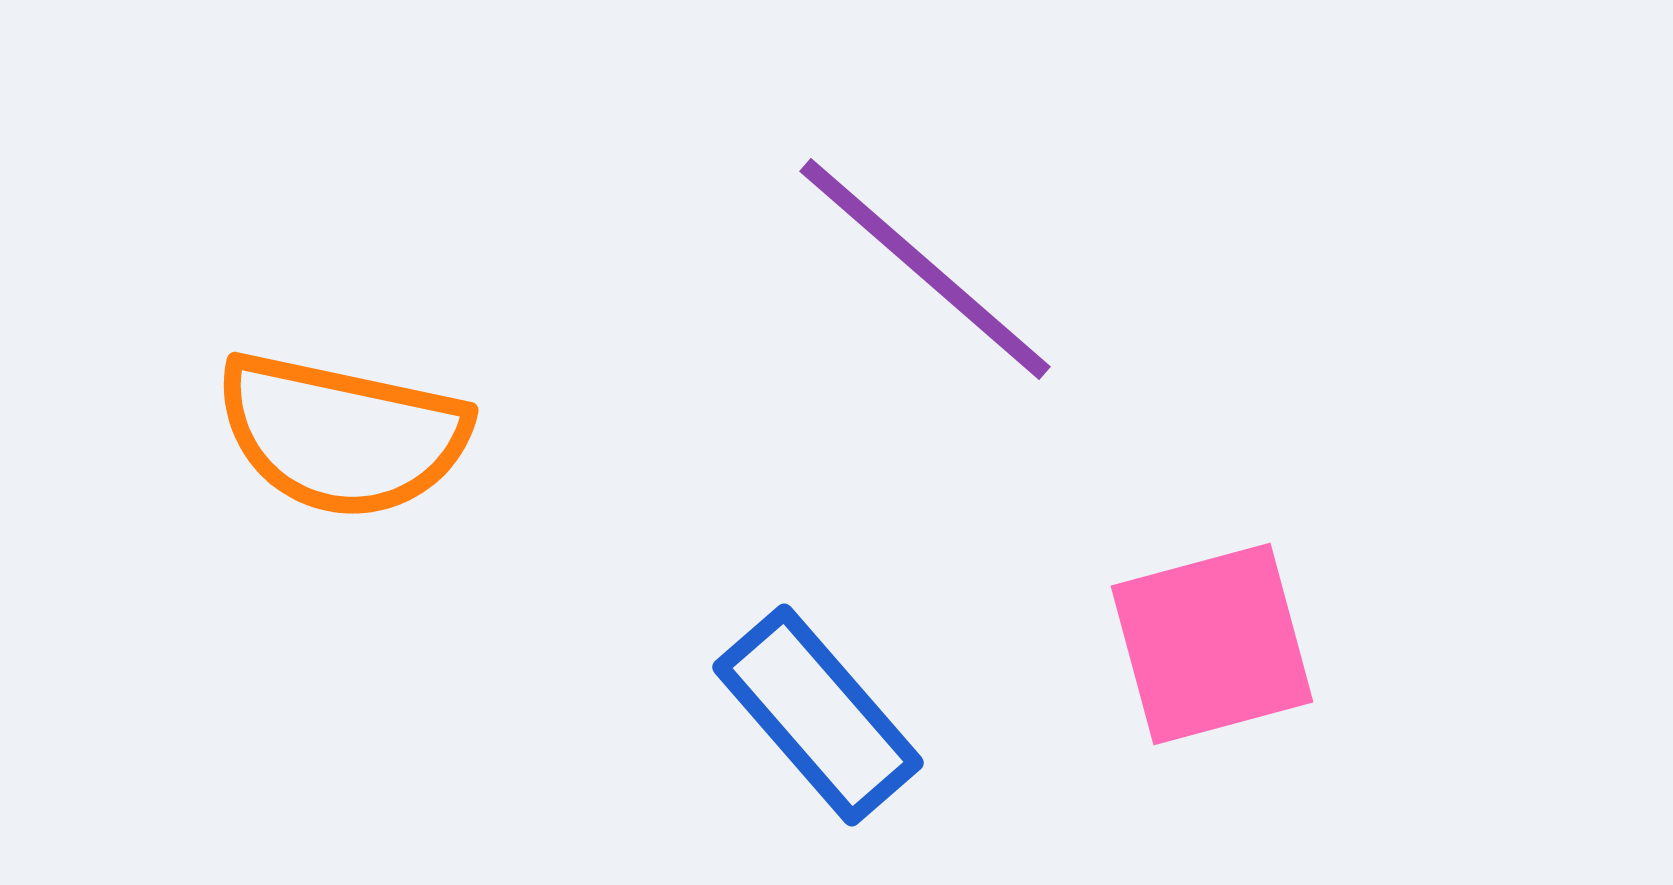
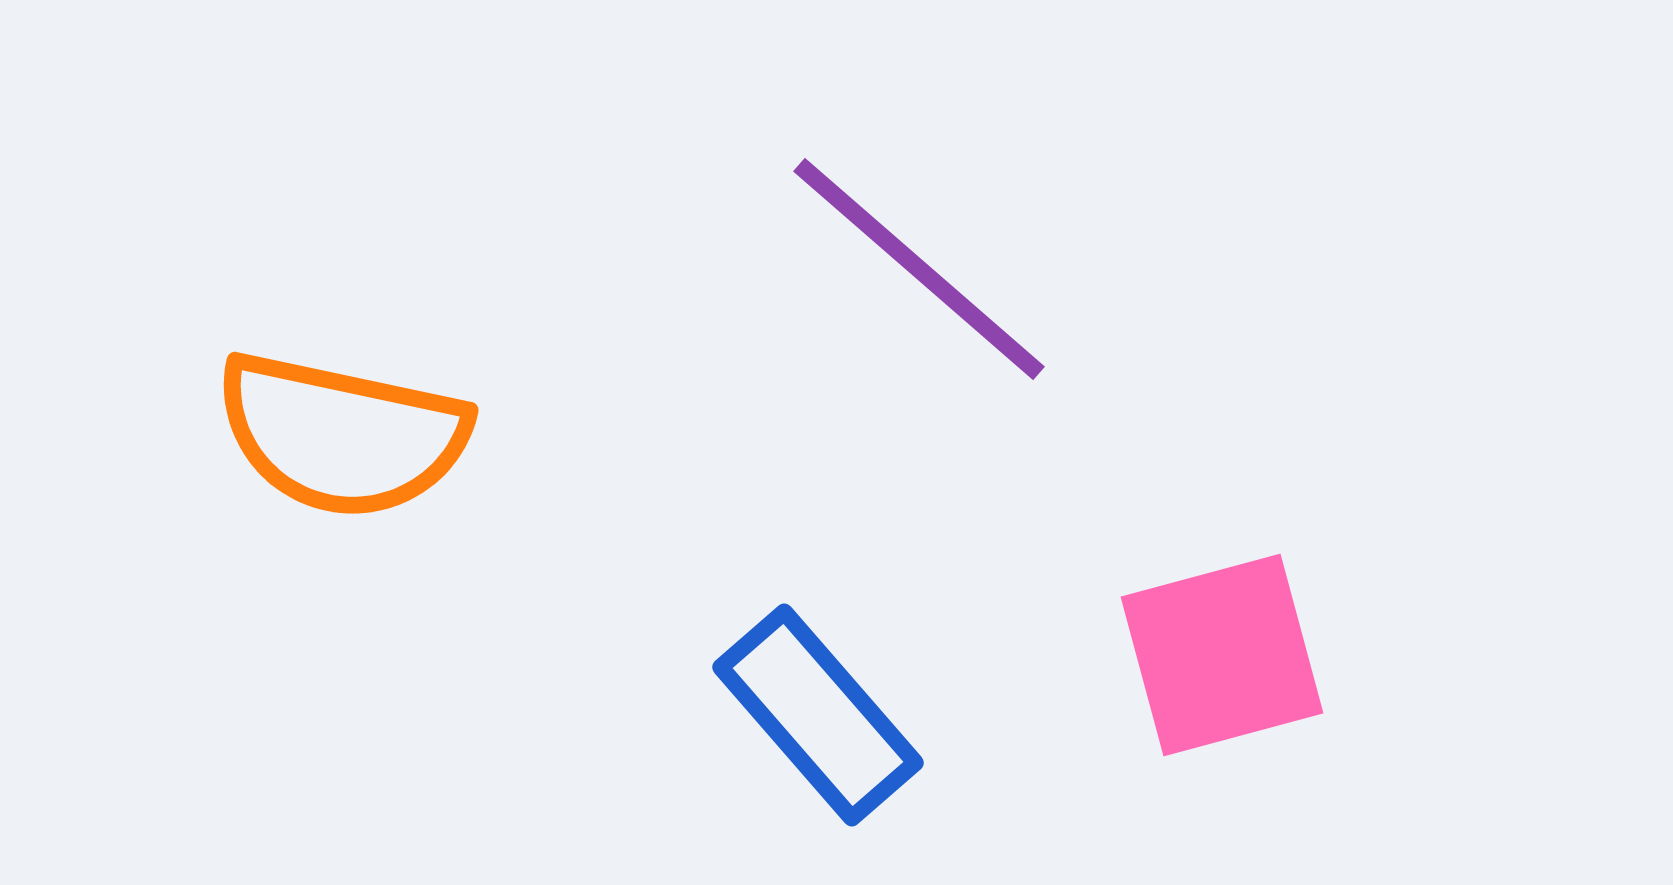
purple line: moved 6 px left
pink square: moved 10 px right, 11 px down
